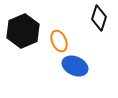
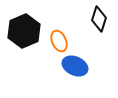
black diamond: moved 1 px down
black hexagon: moved 1 px right
